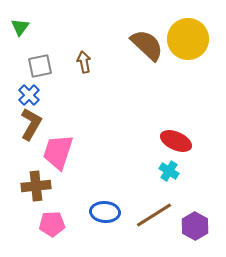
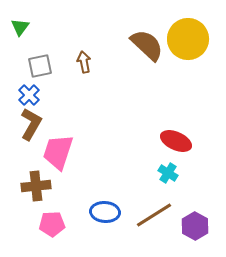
cyan cross: moved 1 px left, 2 px down
